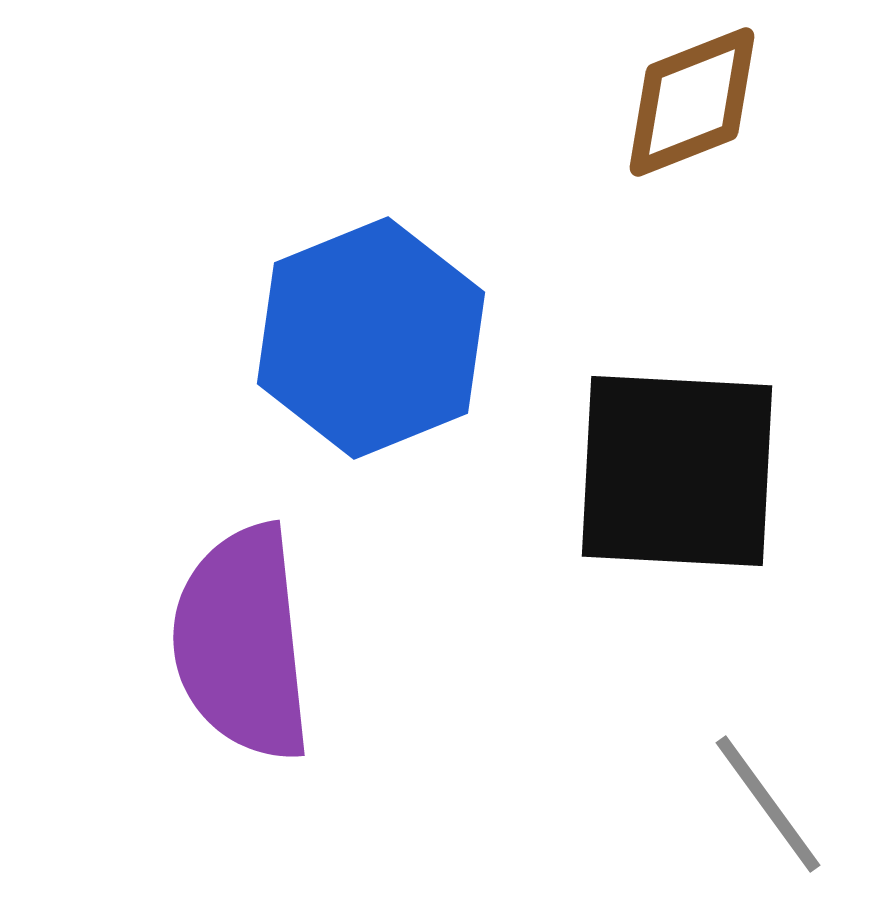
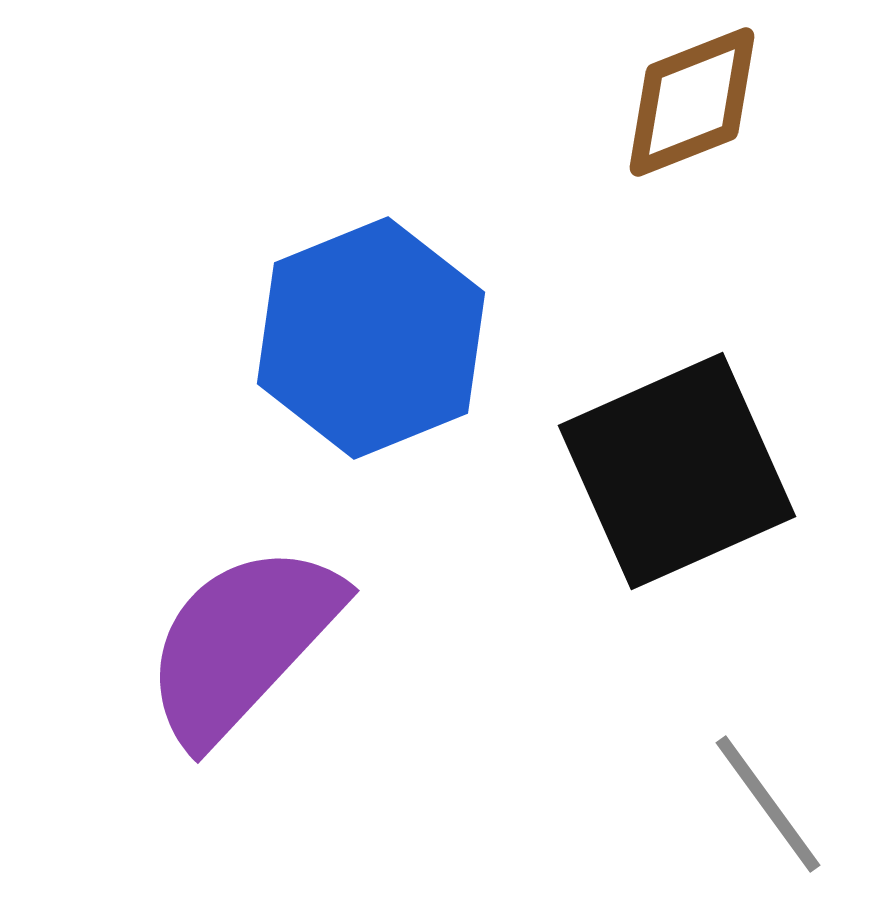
black square: rotated 27 degrees counterclockwise
purple semicircle: rotated 49 degrees clockwise
